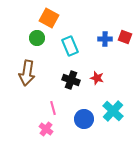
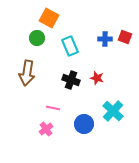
pink line: rotated 64 degrees counterclockwise
blue circle: moved 5 px down
pink cross: rotated 16 degrees clockwise
